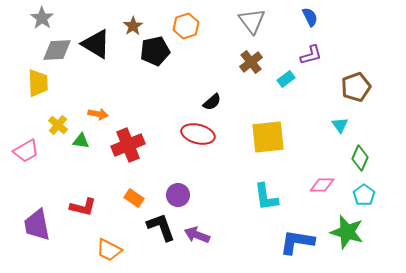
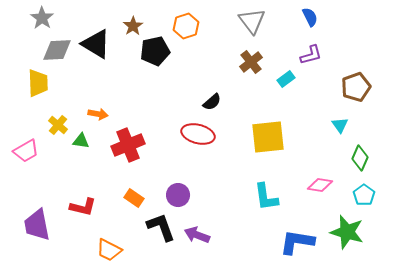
pink diamond: moved 2 px left; rotated 10 degrees clockwise
